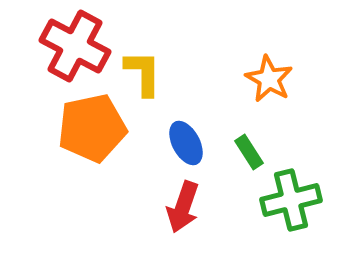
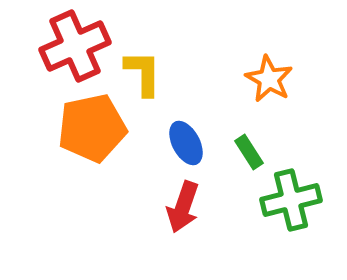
red cross: rotated 38 degrees clockwise
